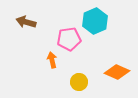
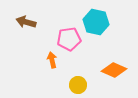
cyan hexagon: moved 1 px right, 1 px down; rotated 25 degrees counterclockwise
orange diamond: moved 3 px left, 2 px up
yellow circle: moved 1 px left, 3 px down
